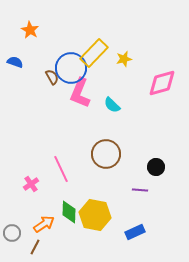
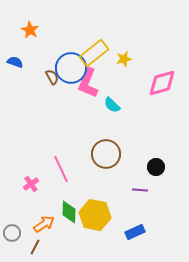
yellow rectangle: rotated 8 degrees clockwise
pink L-shape: moved 8 px right, 10 px up
